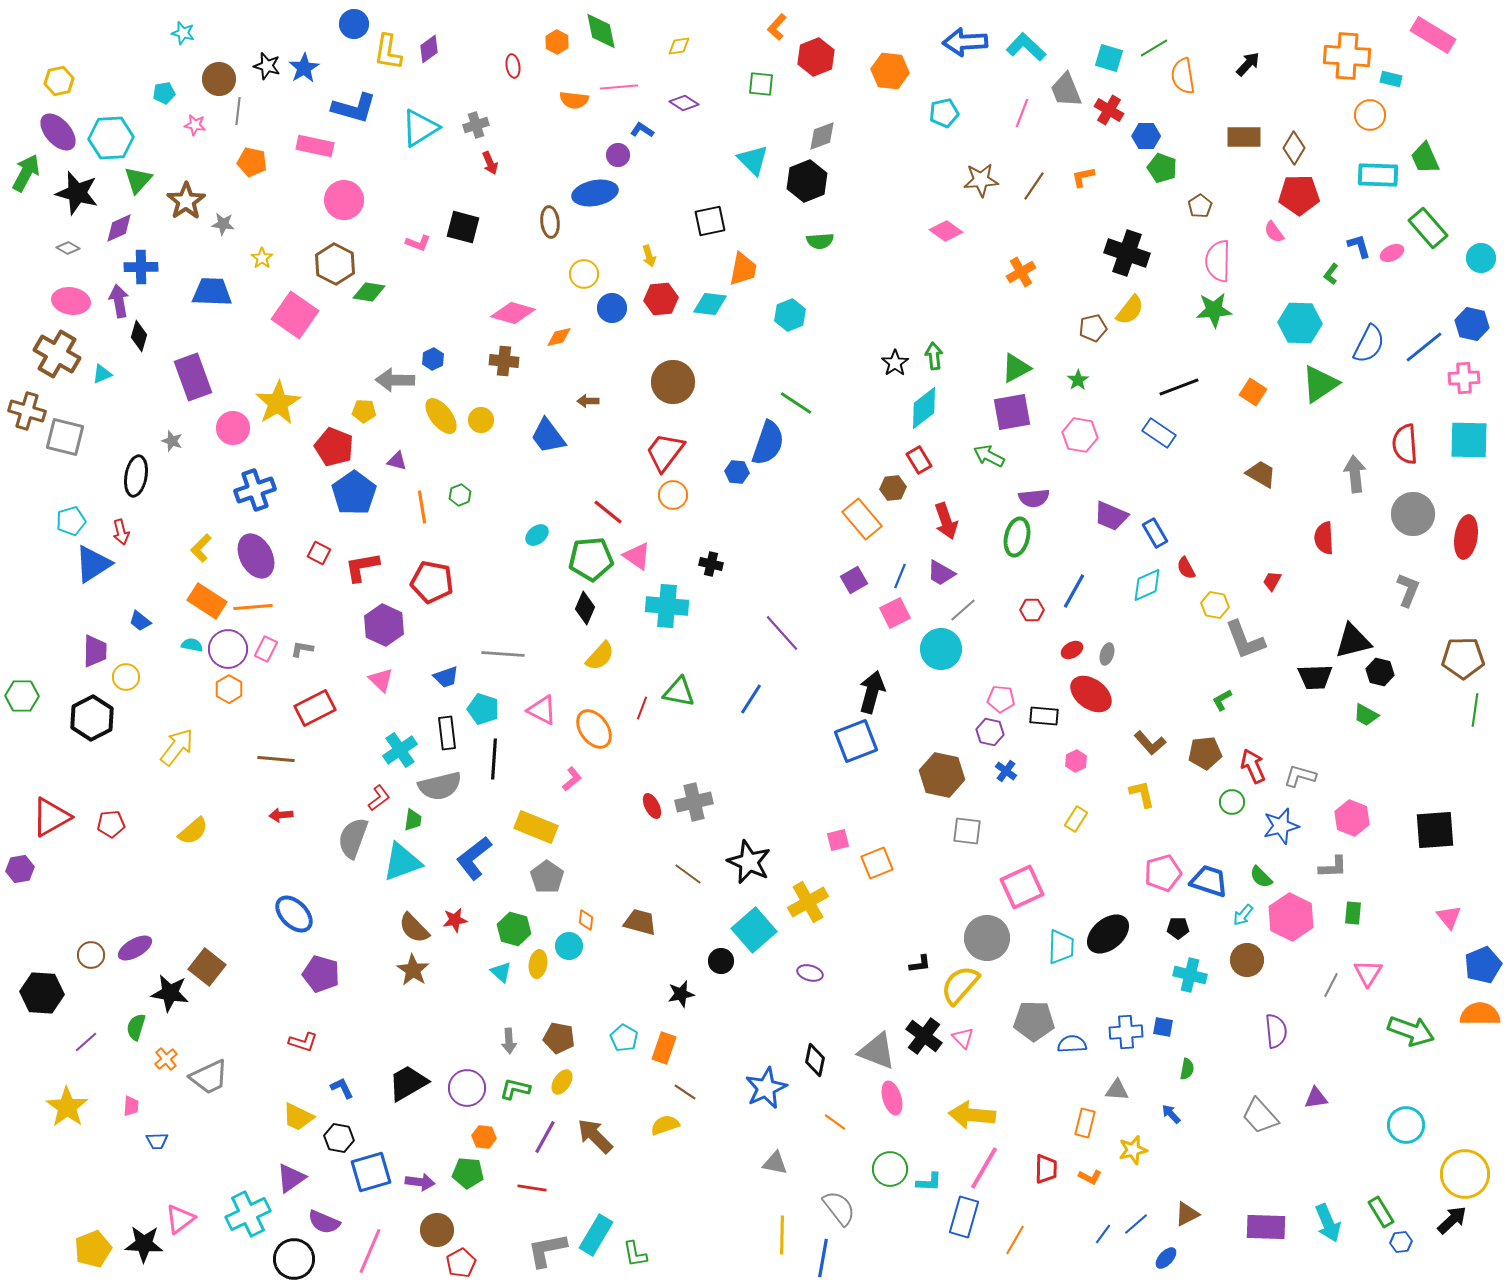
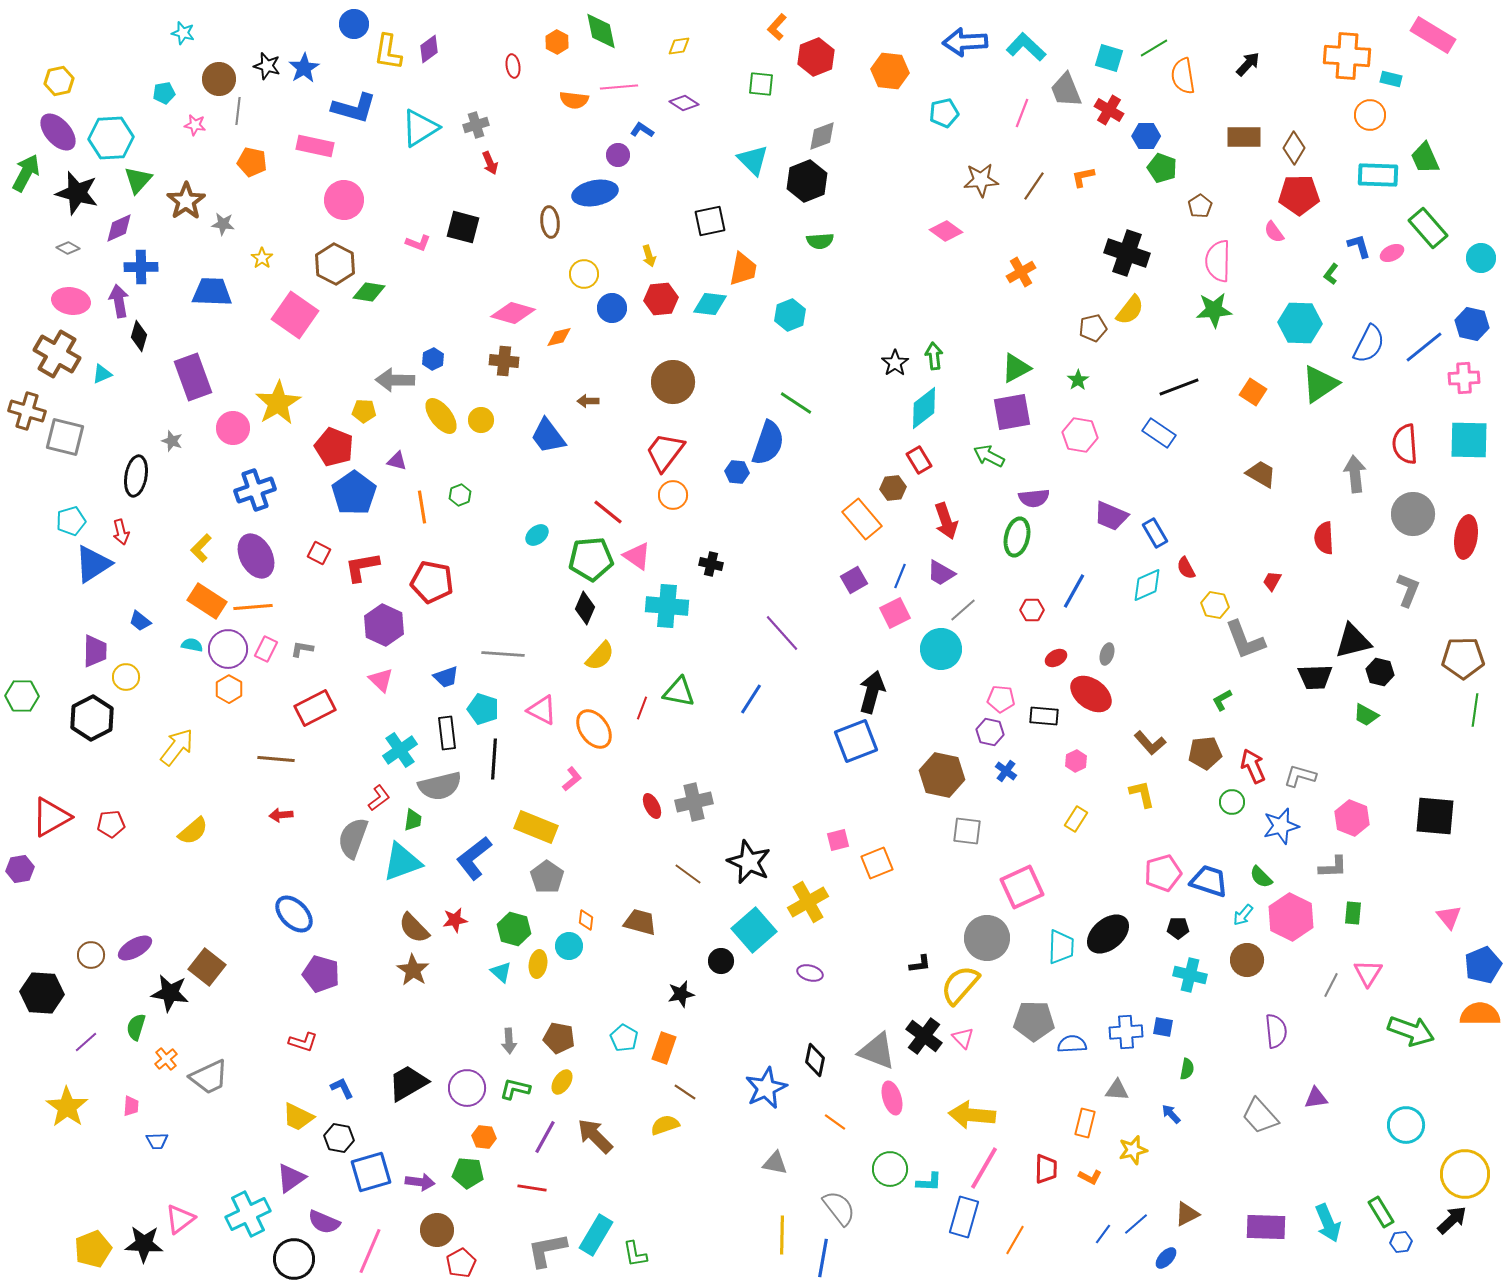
red ellipse at (1072, 650): moved 16 px left, 8 px down
black square at (1435, 830): moved 14 px up; rotated 9 degrees clockwise
